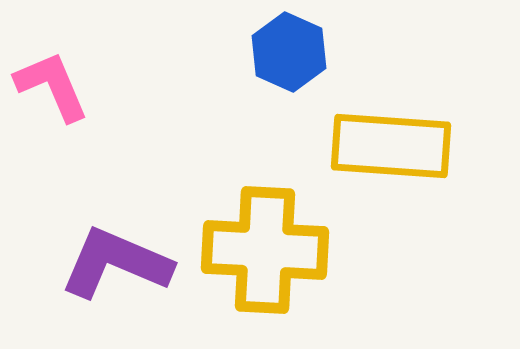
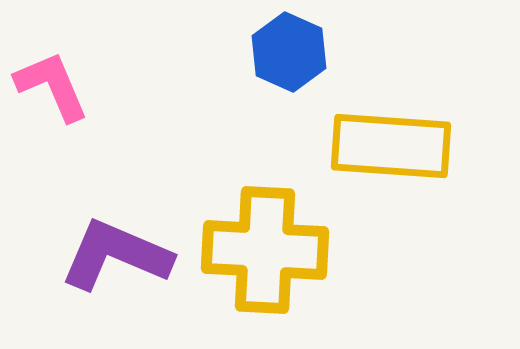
purple L-shape: moved 8 px up
